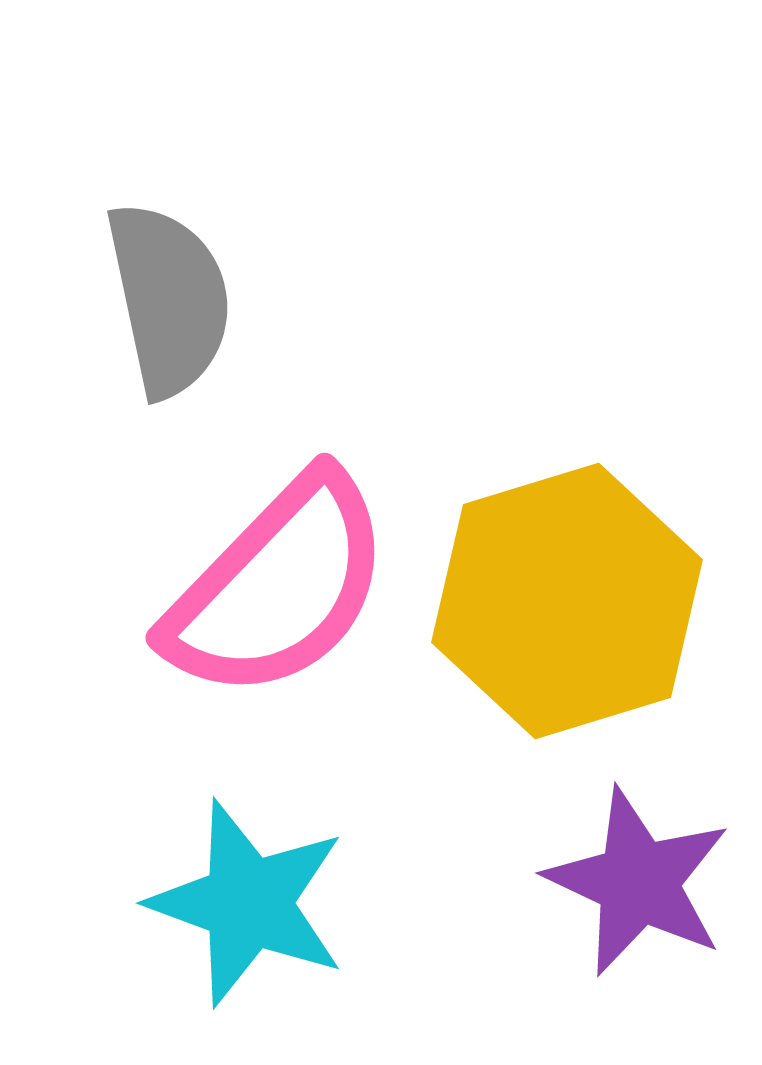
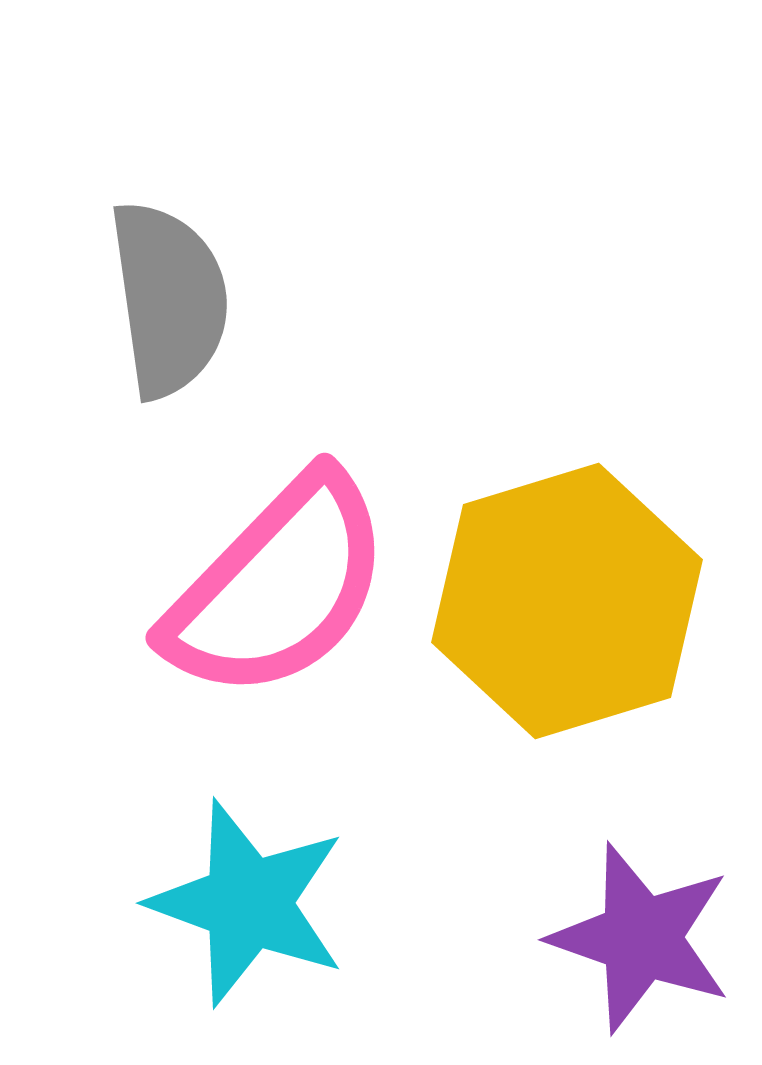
gray semicircle: rotated 4 degrees clockwise
purple star: moved 3 px right, 56 px down; rotated 6 degrees counterclockwise
